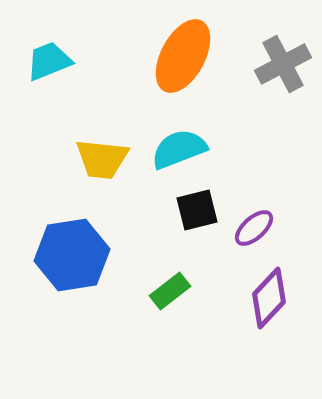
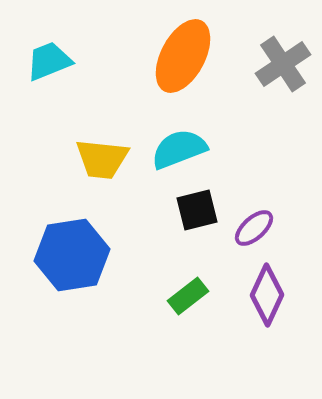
gray cross: rotated 6 degrees counterclockwise
green rectangle: moved 18 px right, 5 px down
purple diamond: moved 2 px left, 3 px up; rotated 18 degrees counterclockwise
